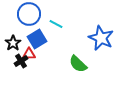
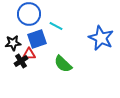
cyan line: moved 2 px down
blue square: rotated 12 degrees clockwise
black star: rotated 28 degrees clockwise
green semicircle: moved 15 px left
